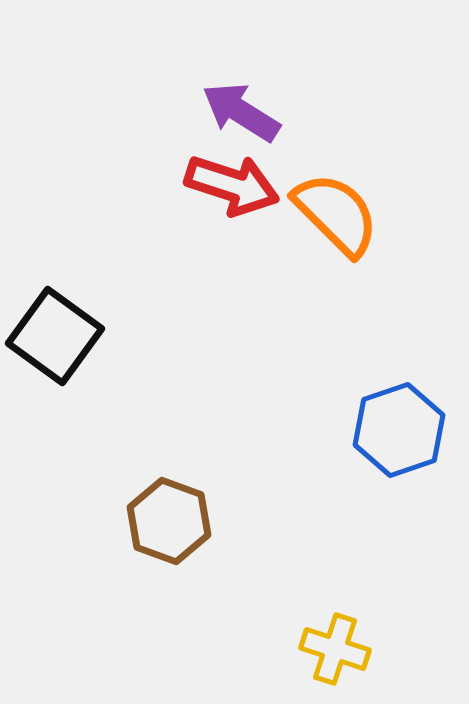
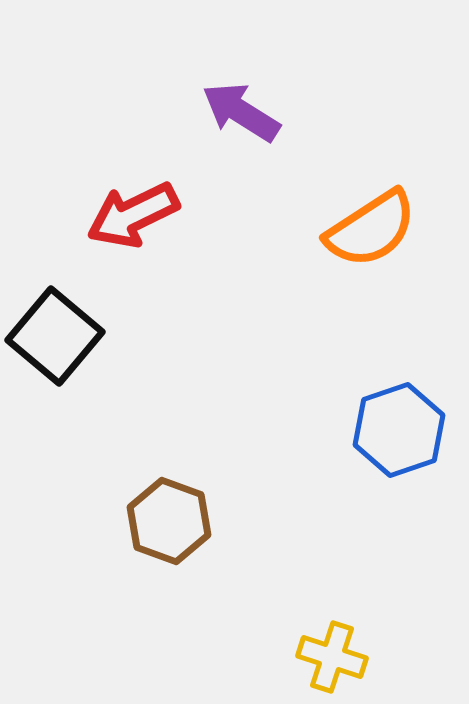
red arrow: moved 99 px left, 30 px down; rotated 136 degrees clockwise
orange semicircle: moved 35 px right, 15 px down; rotated 102 degrees clockwise
black square: rotated 4 degrees clockwise
yellow cross: moved 3 px left, 8 px down
